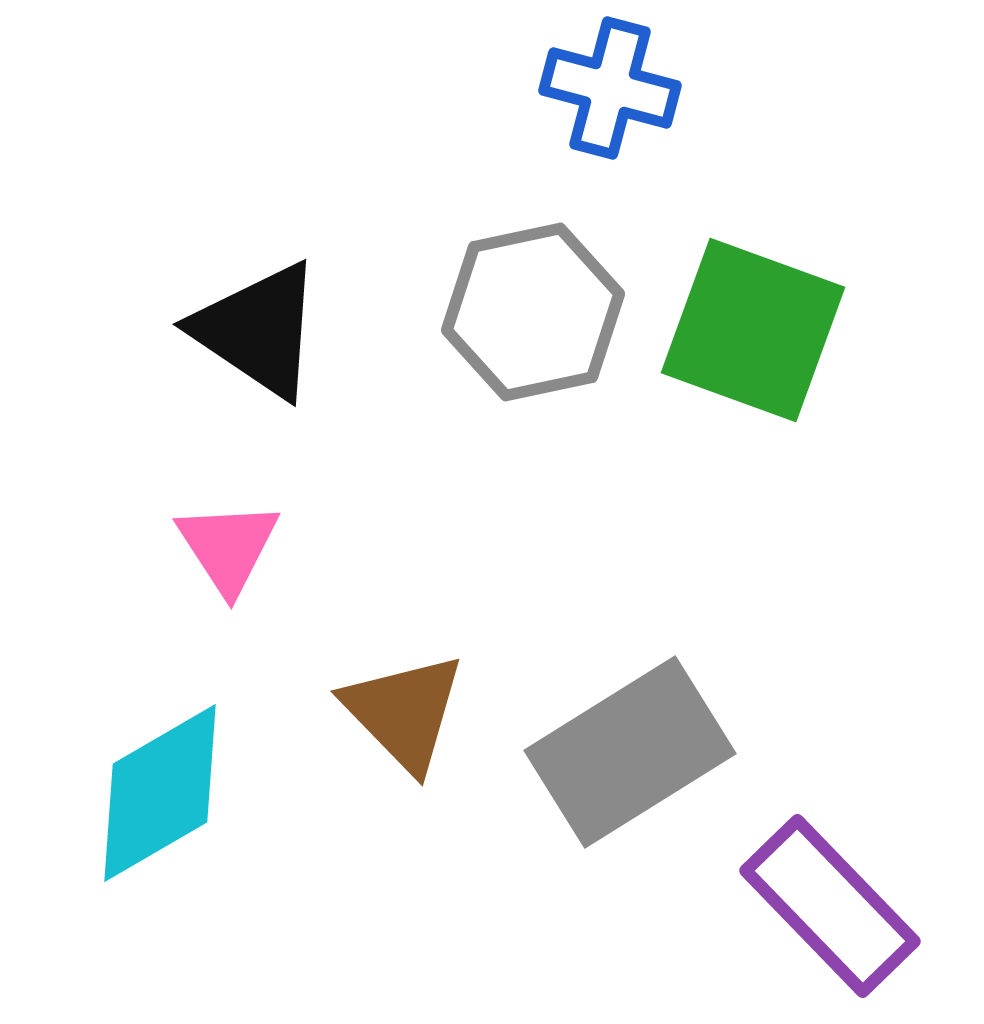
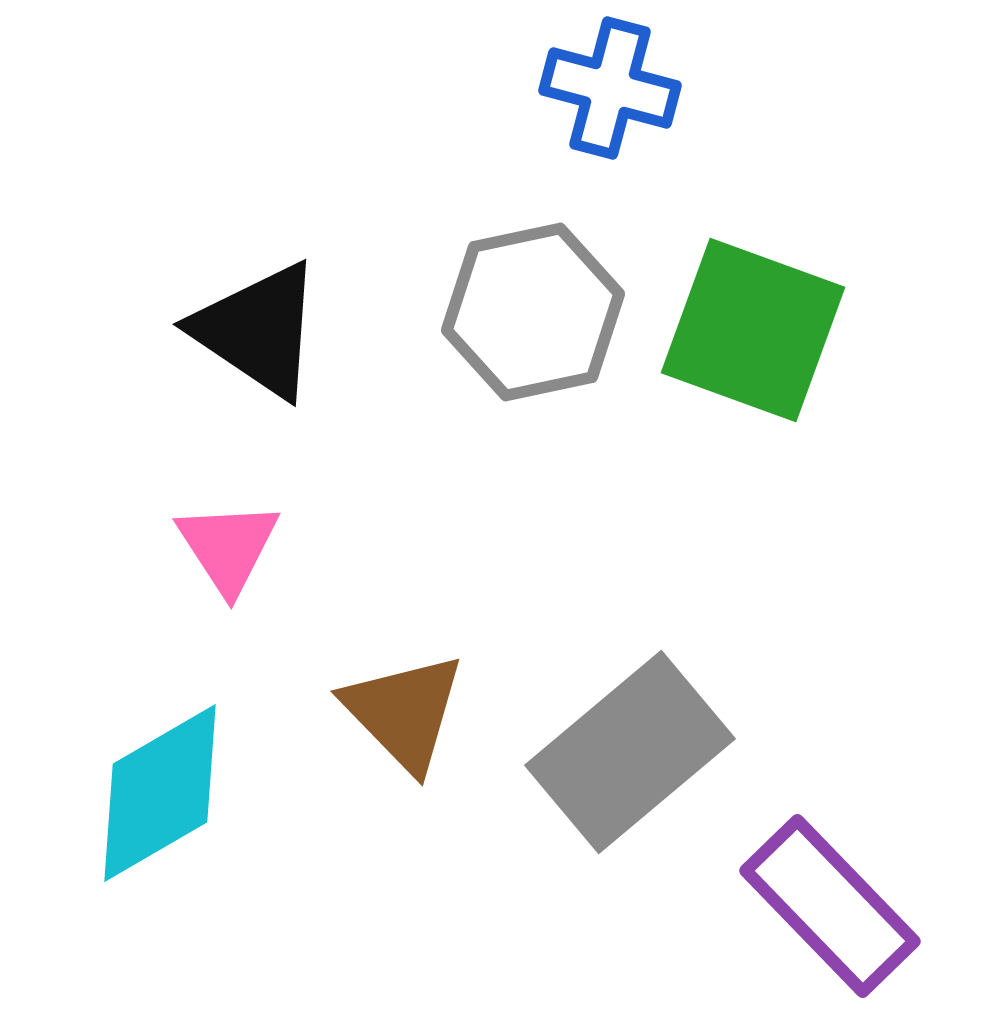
gray rectangle: rotated 8 degrees counterclockwise
